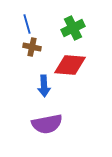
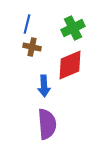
blue line: rotated 30 degrees clockwise
red diamond: rotated 28 degrees counterclockwise
purple semicircle: rotated 84 degrees counterclockwise
